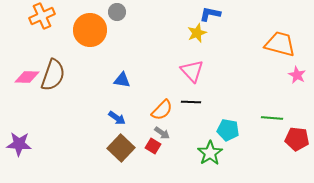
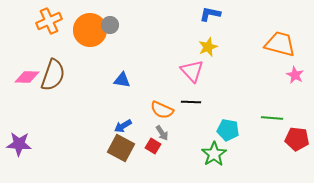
gray circle: moved 7 px left, 13 px down
orange cross: moved 7 px right, 5 px down
yellow star: moved 11 px right, 14 px down
pink star: moved 2 px left
orange semicircle: rotated 70 degrees clockwise
blue arrow: moved 6 px right, 8 px down; rotated 114 degrees clockwise
gray arrow: rotated 21 degrees clockwise
brown square: rotated 16 degrees counterclockwise
green star: moved 4 px right, 1 px down
